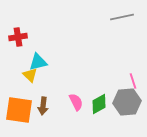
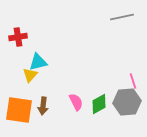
yellow triangle: rotated 28 degrees clockwise
